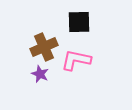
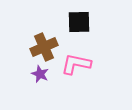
pink L-shape: moved 4 px down
